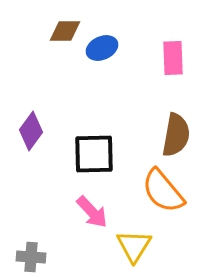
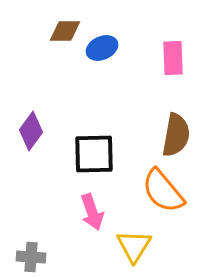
pink arrow: rotated 24 degrees clockwise
